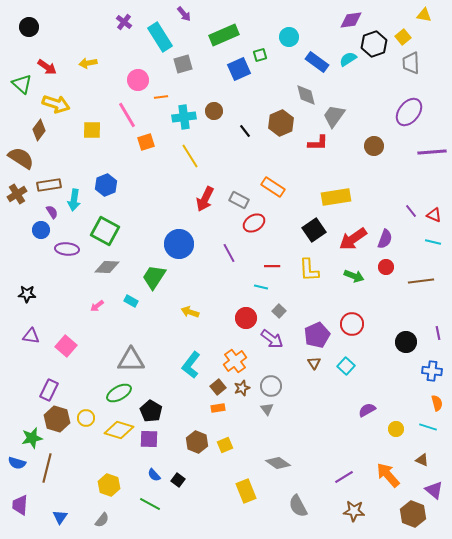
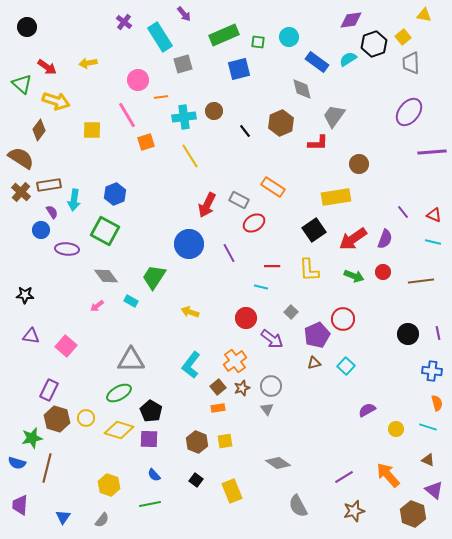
black circle at (29, 27): moved 2 px left
green square at (260, 55): moved 2 px left, 13 px up; rotated 24 degrees clockwise
blue square at (239, 69): rotated 10 degrees clockwise
gray diamond at (306, 95): moved 4 px left, 6 px up
yellow arrow at (56, 104): moved 3 px up
brown circle at (374, 146): moved 15 px left, 18 px down
blue hexagon at (106, 185): moved 9 px right, 9 px down
brown cross at (17, 194): moved 4 px right, 2 px up; rotated 18 degrees counterclockwise
red arrow at (205, 199): moved 2 px right, 6 px down
purple line at (411, 211): moved 8 px left, 1 px down
blue circle at (179, 244): moved 10 px right
gray diamond at (107, 267): moved 1 px left, 9 px down; rotated 50 degrees clockwise
red circle at (386, 267): moved 3 px left, 5 px down
black star at (27, 294): moved 2 px left, 1 px down
gray square at (279, 311): moved 12 px right, 1 px down
red circle at (352, 324): moved 9 px left, 5 px up
black circle at (406, 342): moved 2 px right, 8 px up
brown triangle at (314, 363): rotated 48 degrees clockwise
yellow square at (225, 445): moved 4 px up; rotated 14 degrees clockwise
brown triangle at (422, 460): moved 6 px right
black square at (178, 480): moved 18 px right
yellow rectangle at (246, 491): moved 14 px left
green line at (150, 504): rotated 40 degrees counterclockwise
brown star at (354, 511): rotated 20 degrees counterclockwise
blue triangle at (60, 517): moved 3 px right
